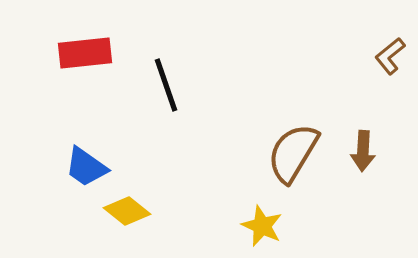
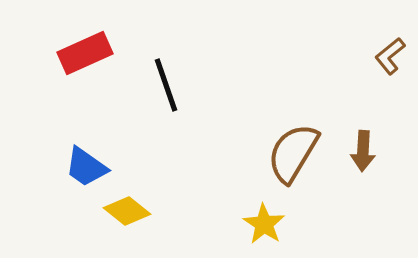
red rectangle: rotated 18 degrees counterclockwise
yellow star: moved 2 px right, 2 px up; rotated 9 degrees clockwise
